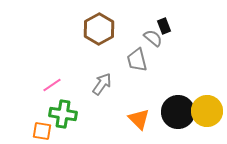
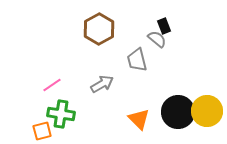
gray semicircle: moved 4 px right, 1 px down
gray arrow: rotated 25 degrees clockwise
green cross: moved 2 px left
orange square: rotated 24 degrees counterclockwise
